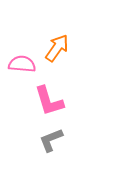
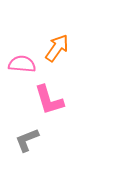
pink L-shape: moved 1 px up
gray L-shape: moved 24 px left
